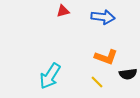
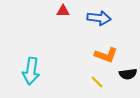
red triangle: rotated 16 degrees clockwise
blue arrow: moved 4 px left, 1 px down
orange L-shape: moved 2 px up
cyan arrow: moved 19 px left, 5 px up; rotated 24 degrees counterclockwise
